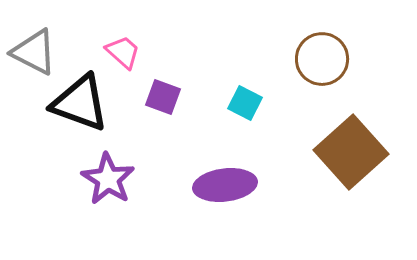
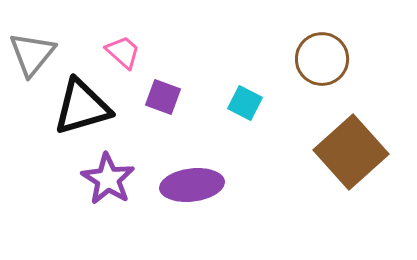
gray triangle: moved 2 px left, 2 px down; rotated 42 degrees clockwise
black triangle: moved 2 px right, 4 px down; rotated 36 degrees counterclockwise
purple ellipse: moved 33 px left
